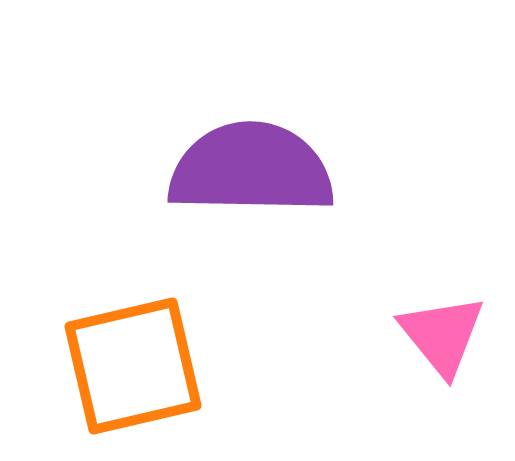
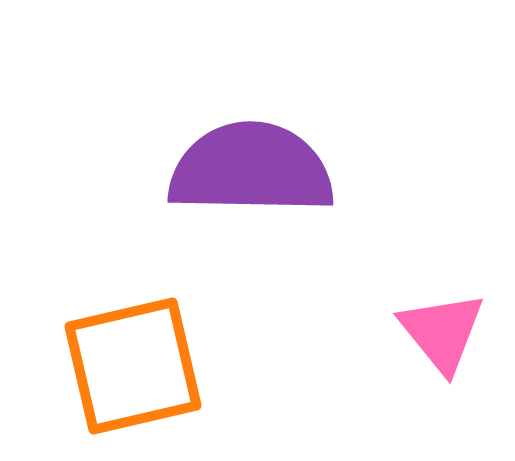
pink triangle: moved 3 px up
